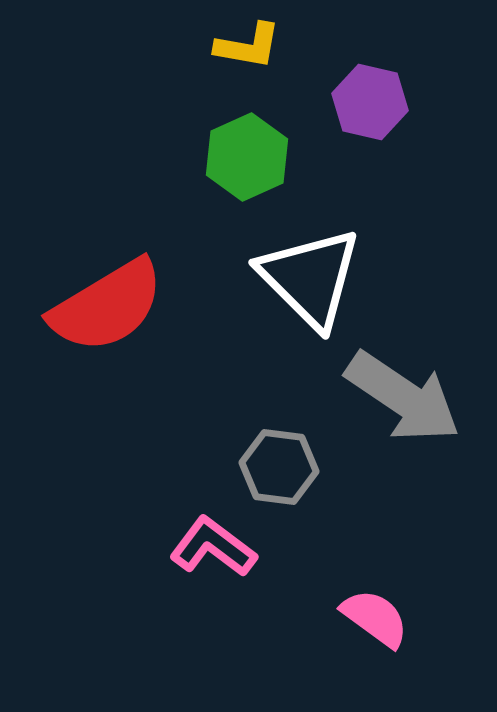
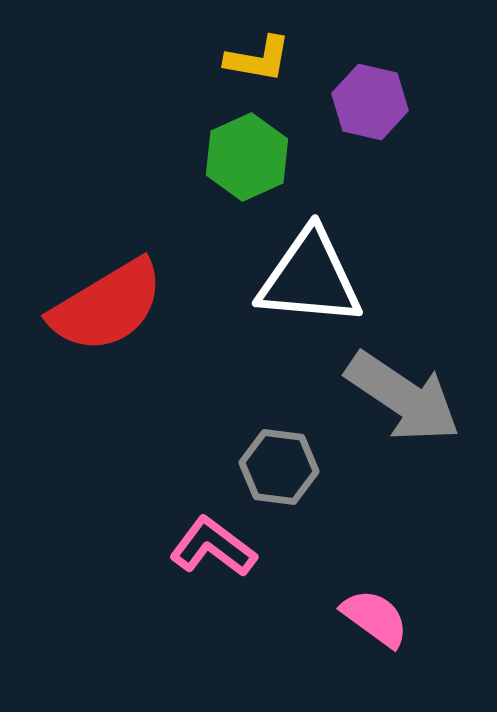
yellow L-shape: moved 10 px right, 13 px down
white triangle: rotated 40 degrees counterclockwise
